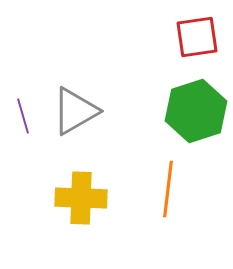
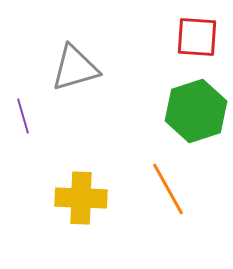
red square: rotated 12 degrees clockwise
gray triangle: moved 43 px up; rotated 14 degrees clockwise
orange line: rotated 36 degrees counterclockwise
